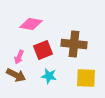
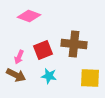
pink diamond: moved 2 px left, 8 px up; rotated 10 degrees clockwise
yellow square: moved 4 px right
